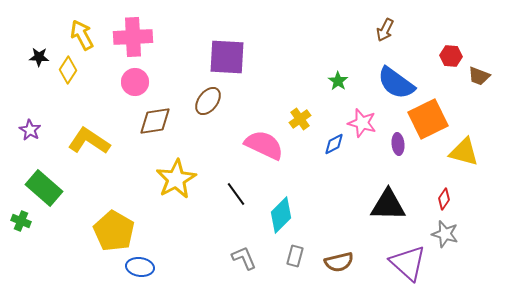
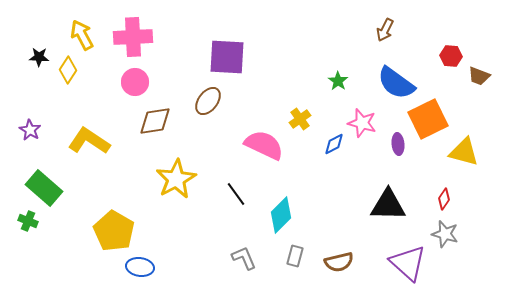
green cross: moved 7 px right
